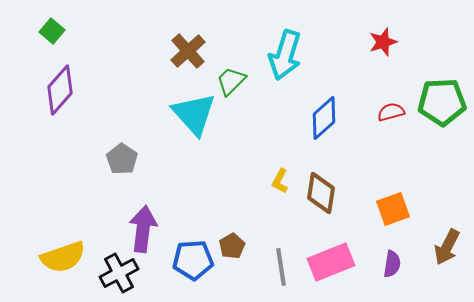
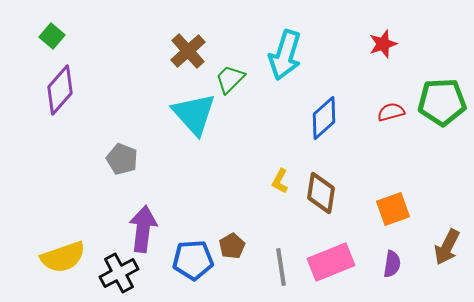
green square: moved 5 px down
red star: moved 2 px down
green trapezoid: moved 1 px left, 2 px up
gray pentagon: rotated 12 degrees counterclockwise
